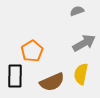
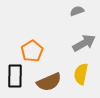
brown semicircle: moved 3 px left
